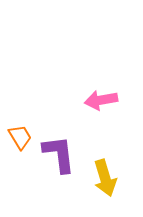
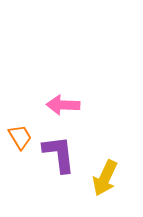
pink arrow: moved 38 px left, 5 px down; rotated 12 degrees clockwise
yellow arrow: rotated 42 degrees clockwise
